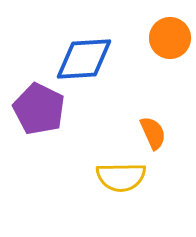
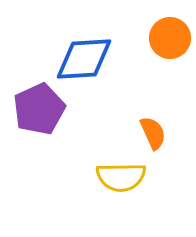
purple pentagon: rotated 21 degrees clockwise
